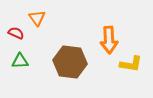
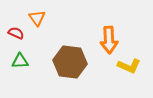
yellow L-shape: moved 2 px left, 2 px down; rotated 15 degrees clockwise
